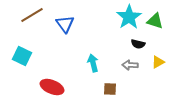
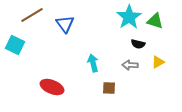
cyan square: moved 7 px left, 11 px up
brown square: moved 1 px left, 1 px up
